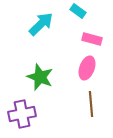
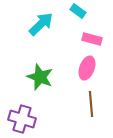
purple cross: moved 5 px down; rotated 28 degrees clockwise
